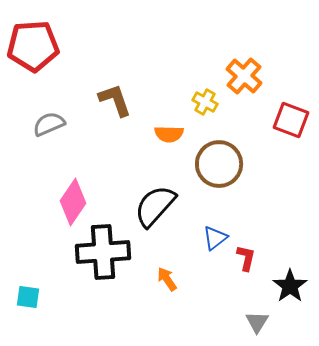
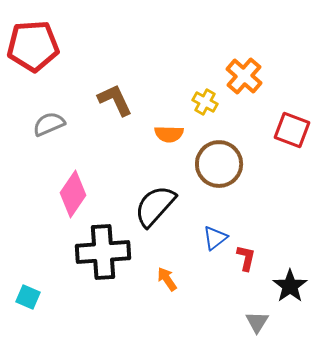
brown L-shape: rotated 6 degrees counterclockwise
red square: moved 1 px right, 10 px down
pink diamond: moved 8 px up
cyan square: rotated 15 degrees clockwise
